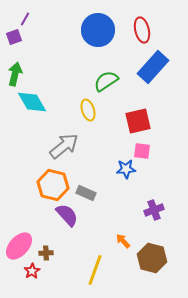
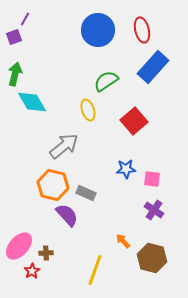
red square: moved 4 px left; rotated 28 degrees counterclockwise
pink square: moved 10 px right, 28 px down
purple cross: rotated 36 degrees counterclockwise
